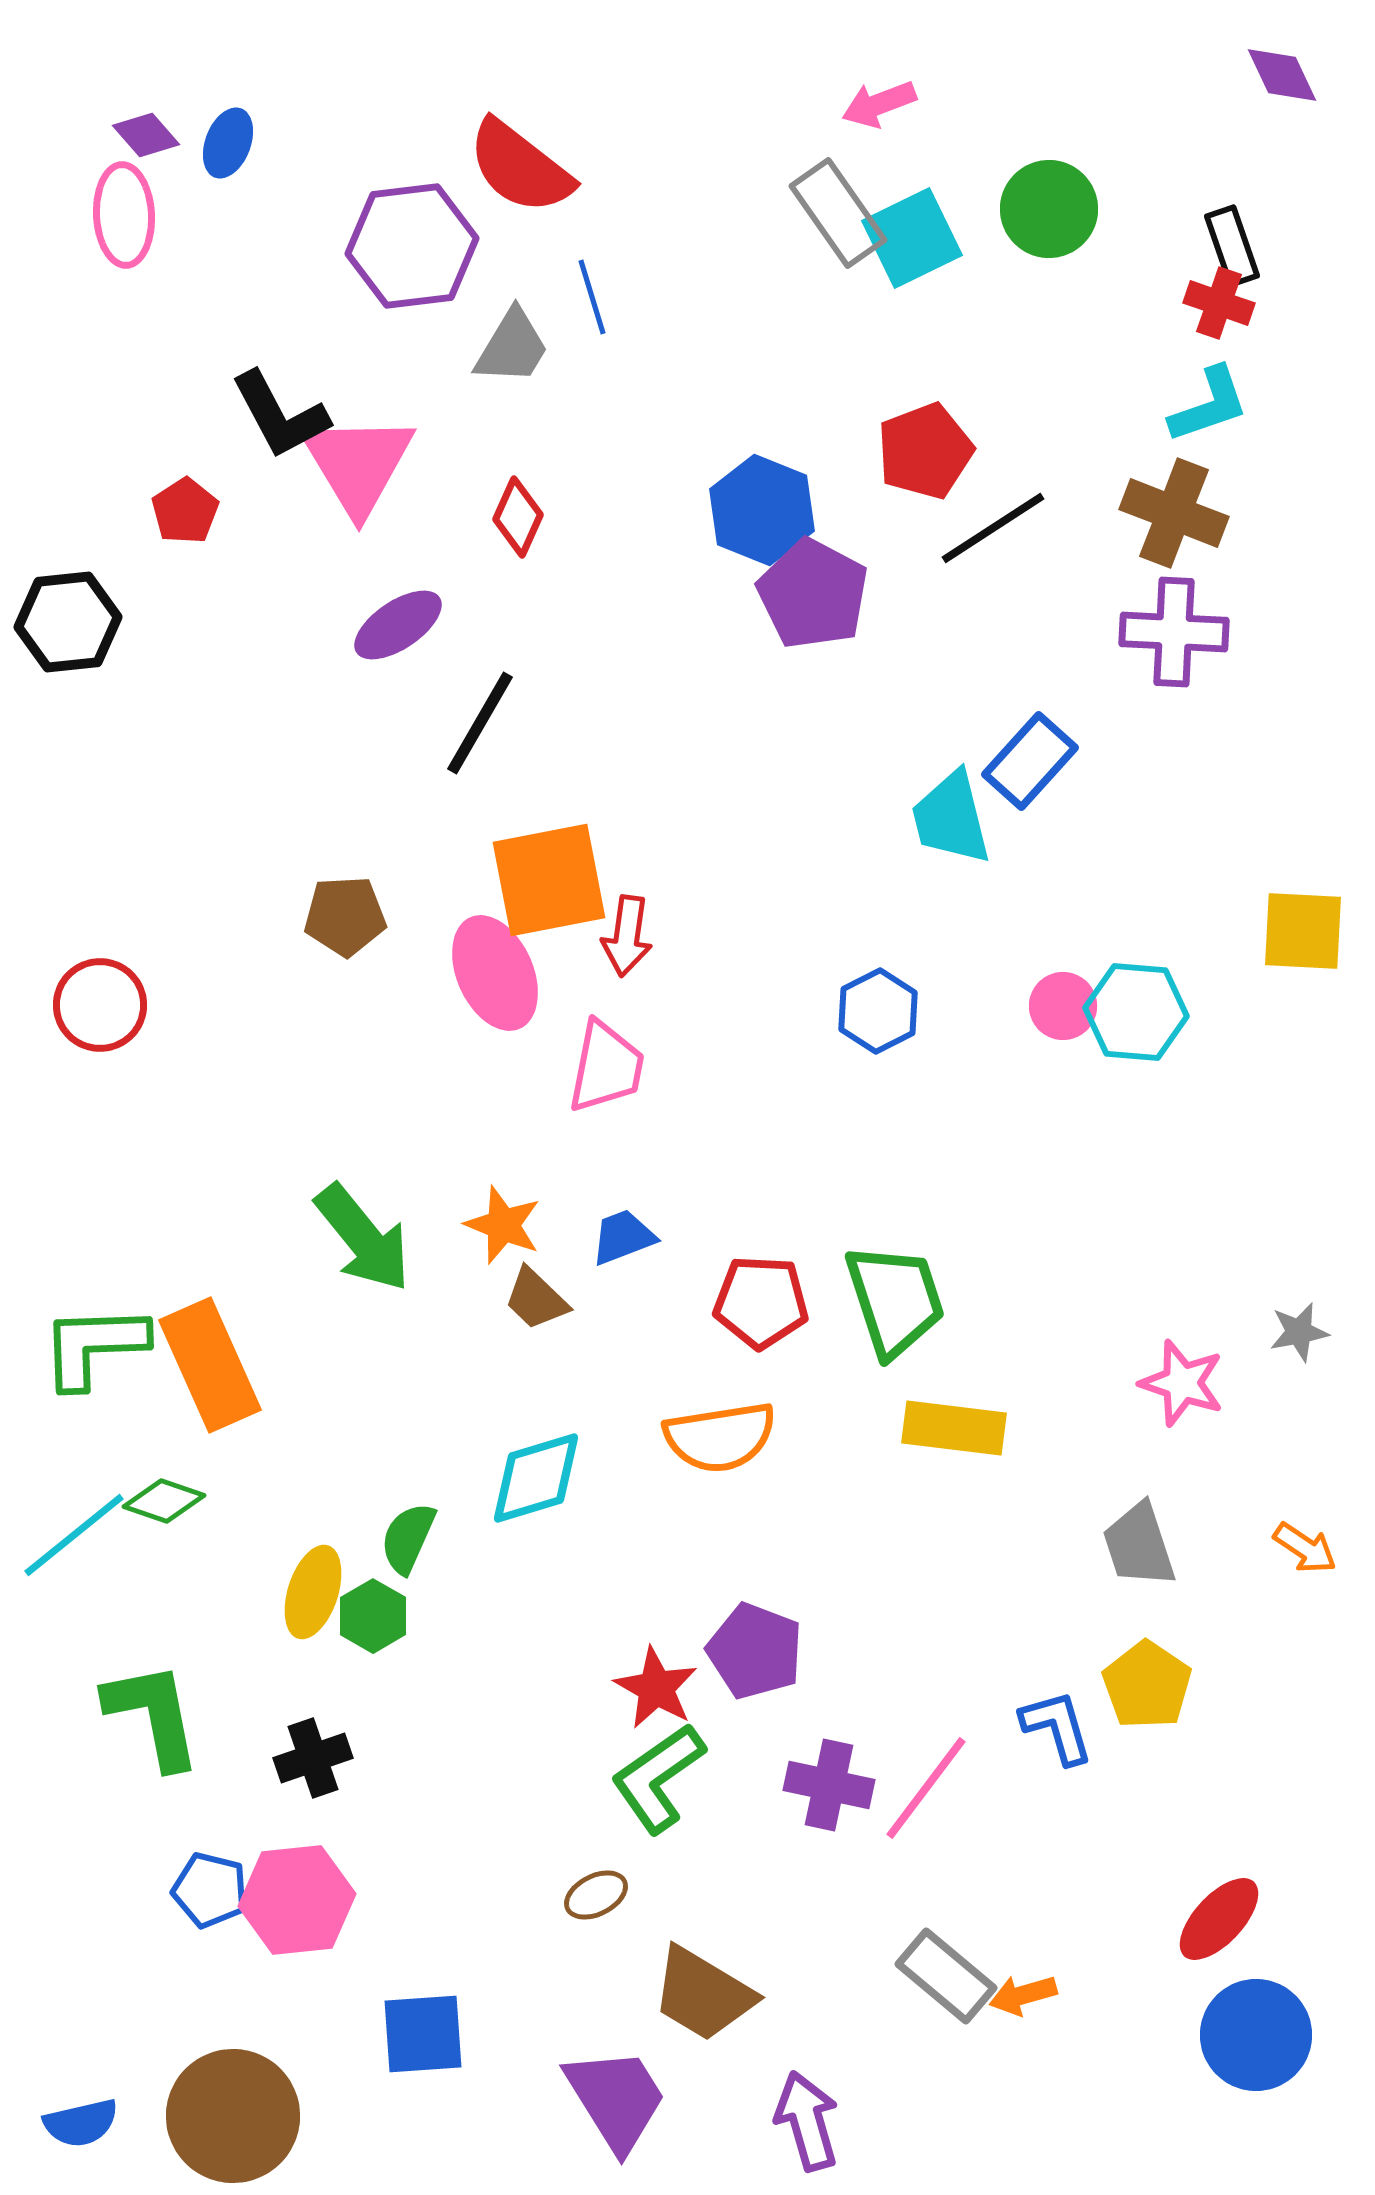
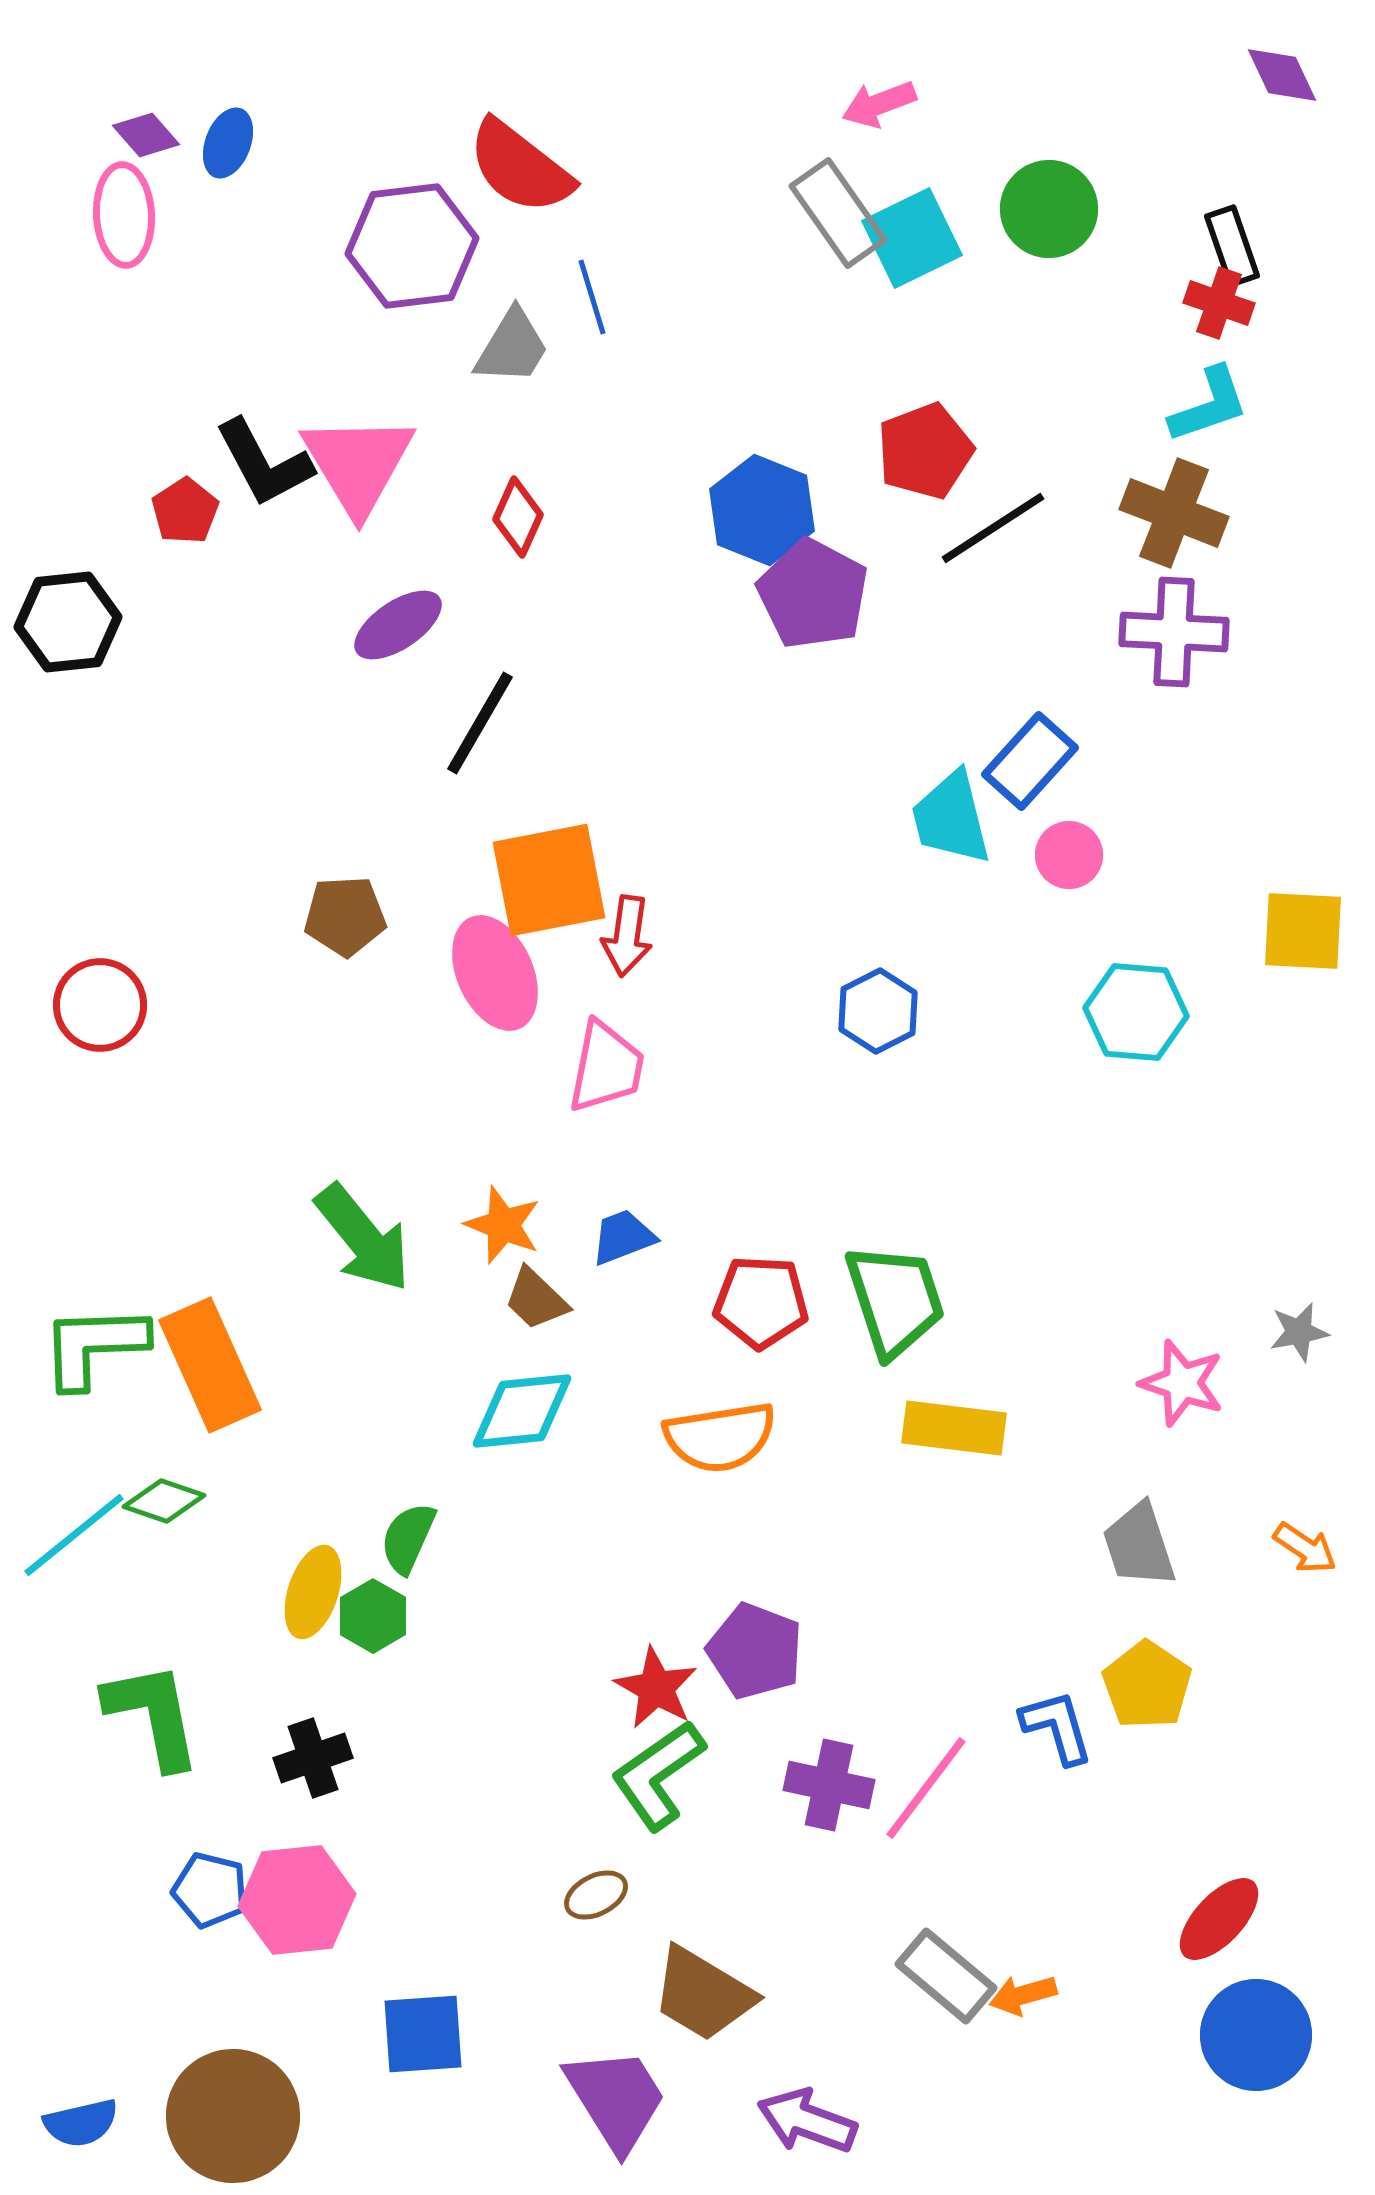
black L-shape at (280, 415): moved 16 px left, 48 px down
pink circle at (1063, 1006): moved 6 px right, 151 px up
cyan diamond at (536, 1478): moved 14 px left, 67 px up; rotated 11 degrees clockwise
green L-shape at (658, 1778): moved 3 px up
purple arrow at (807, 2121): rotated 54 degrees counterclockwise
